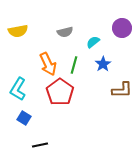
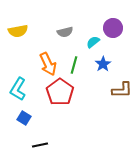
purple circle: moved 9 px left
